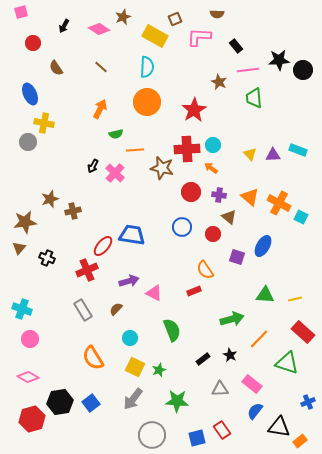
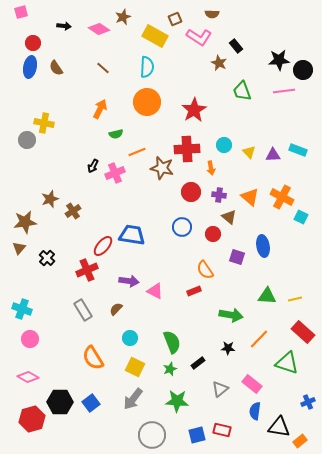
brown semicircle at (217, 14): moved 5 px left
black arrow at (64, 26): rotated 112 degrees counterclockwise
pink L-shape at (199, 37): rotated 150 degrees counterclockwise
brown line at (101, 67): moved 2 px right, 1 px down
pink line at (248, 70): moved 36 px right, 21 px down
brown star at (219, 82): moved 19 px up
blue ellipse at (30, 94): moved 27 px up; rotated 35 degrees clockwise
green trapezoid at (254, 98): moved 12 px left, 7 px up; rotated 15 degrees counterclockwise
gray circle at (28, 142): moved 1 px left, 2 px up
cyan circle at (213, 145): moved 11 px right
orange line at (135, 150): moved 2 px right, 2 px down; rotated 18 degrees counterclockwise
yellow triangle at (250, 154): moved 1 px left, 2 px up
orange arrow at (211, 168): rotated 136 degrees counterclockwise
pink cross at (115, 173): rotated 24 degrees clockwise
orange cross at (279, 203): moved 3 px right, 6 px up
brown cross at (73, 211): rotated 21 degrees counterclockwise
blue ellipse at (263, 246): rotated 40 degrees counterclockwise
black cross at (47, 258): rotated 21 degrees clockwise
purple arrow at (129, 281): rotated 24 degrees clockwise
pink triangle at (154, 293): moved 1 px right, 2 px up
green triangle at (265, 295): moved 2 px right, 1 px down
green arrow at (232, 319): moved 1 px left, 4 px up; rotated 25 degrees clockwise
green semicircle at (172, 330): moved 12 px down
black star at (230, 355): moved 2 px left, 7 px up; rotated 24 degrees counterclockwise
black rectangle at (203, 359): moved 5 px left, 4 px down
green star at (159, 370): moved 11 px right, 1 px up
gray triangle at (220, 389): rotated 36 degrees counterclockwise
black hexagon at (60, 402): rotated 10 degrees clockwise
blue semicircle at (255, 411): rotated 30 degrees counterclockwise
red rectangle at (222, 430): rotated 42 degrees counterclockwise
blue square at (197, 438): moved 3 px up
